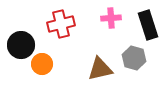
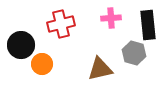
black rectangle: rotated 12 degrees clockwise
gray hexagon: moved 5 px up
